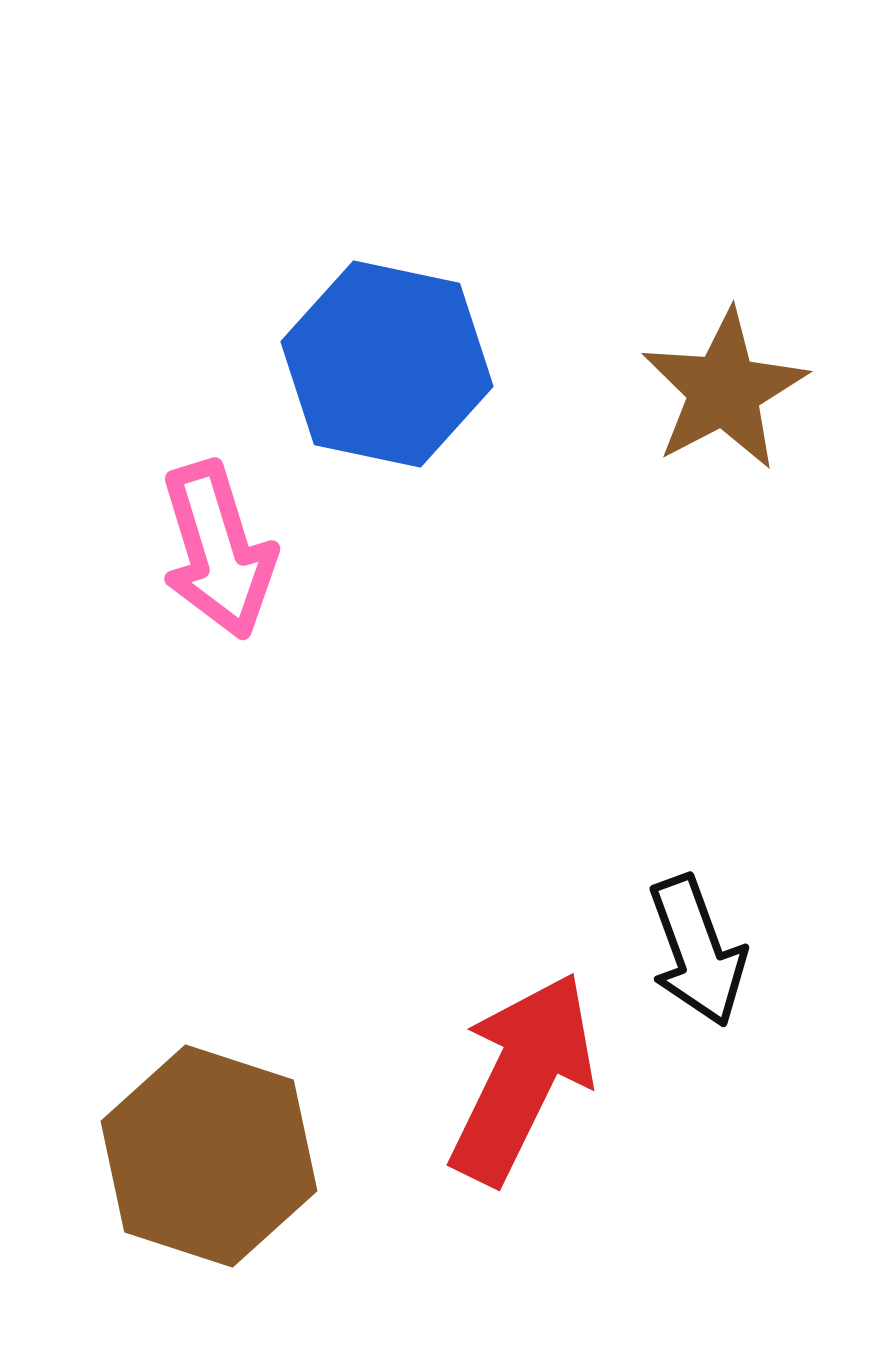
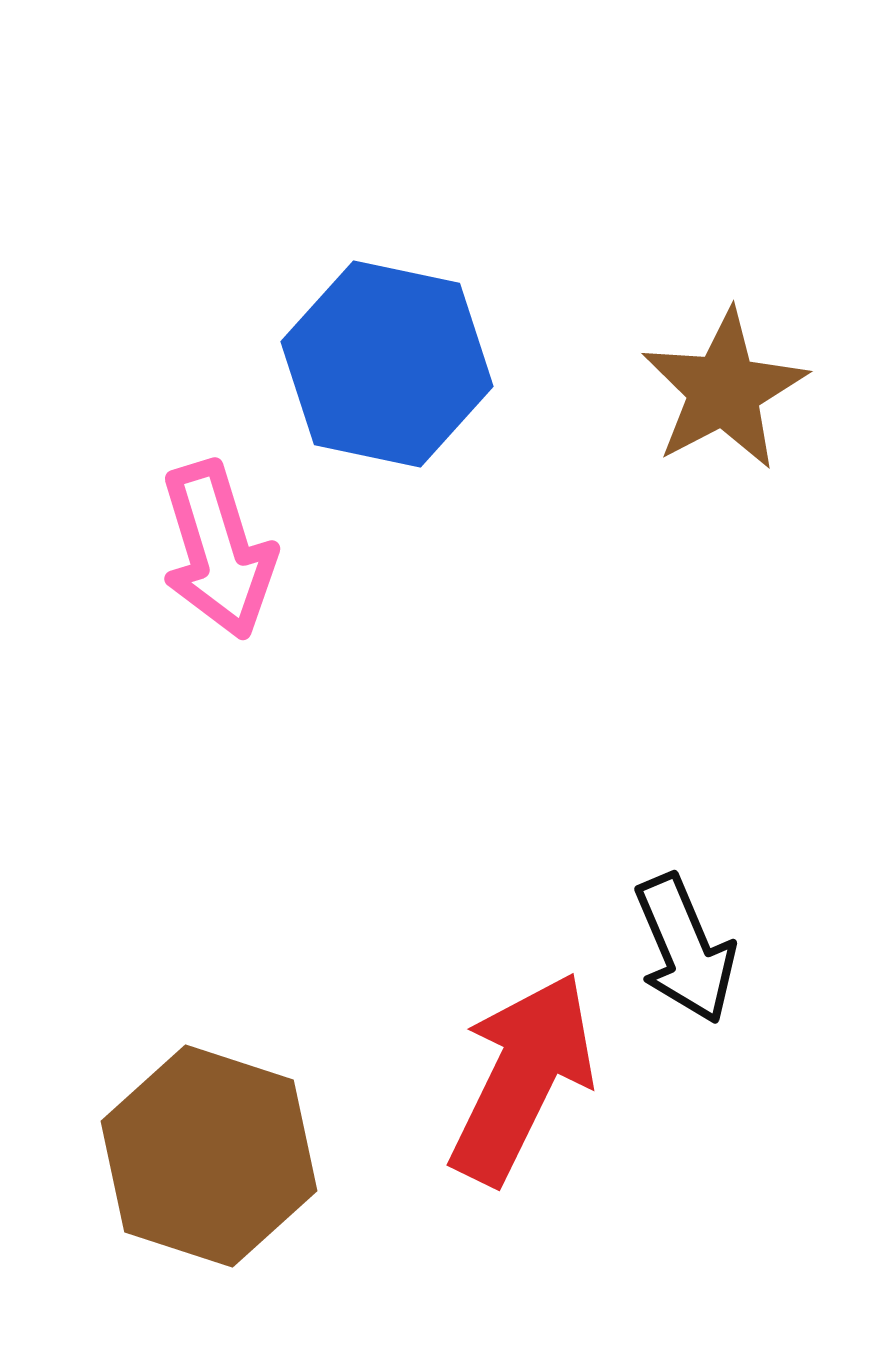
black arrow: moved 12 px left, 2 px up; rotated 3 degrees counterclockwise
